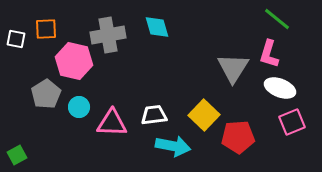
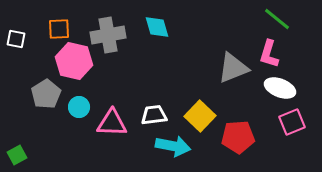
orange square: moved 13 px right
gray triangle: rotated 36 degrees clockwise
yellow square: moved 4 px left, 1 px down
